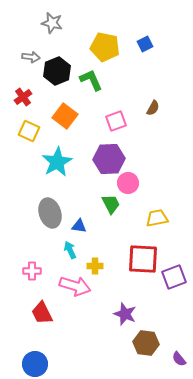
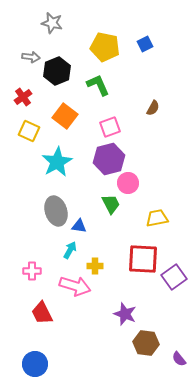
green L-shape: moved 7 px right, 5 px down
pink square: moved 6 px left, 6 px down
purple hexagon: rotated 12 degrees counterclockwise
gray ellipse: moved 6 px right, 2 px up
cyan arrow: rotated 54 degrees clockwise
purple square: rotated 15 degrees counterclockwise
